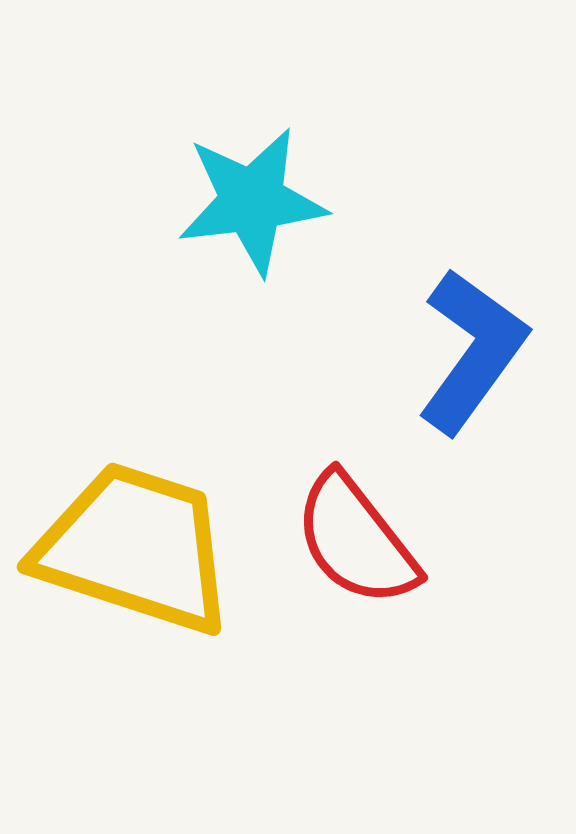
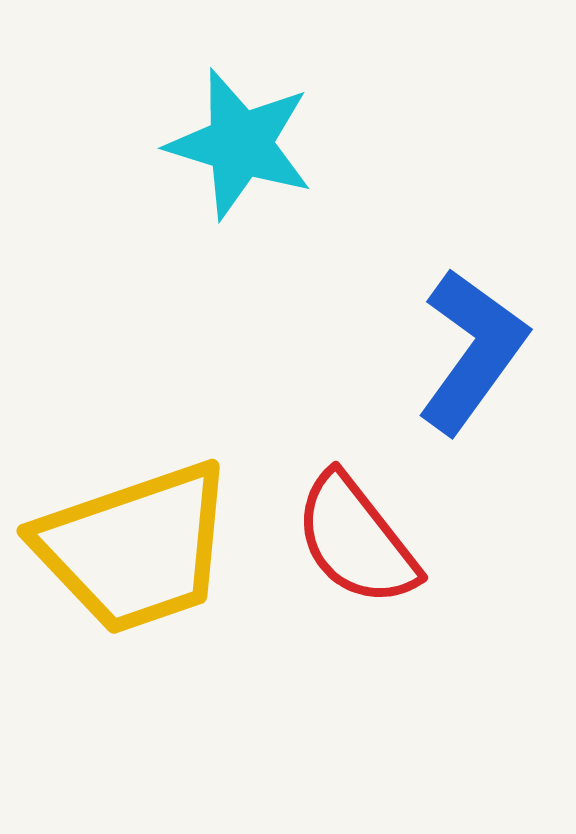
cyan star: moved 12 px left, 57 px up; rotated 24 degrees clockwise
yellow trapezoid: rotated 143 degrees clockwise
